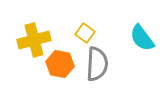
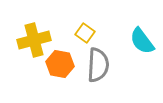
cyan semicircle: moved 3 px down
gray semicircle: moved 1 px right, 1 px down
